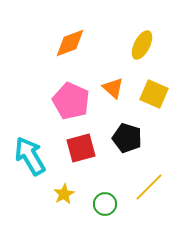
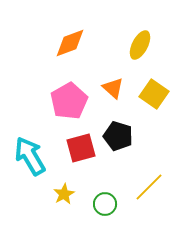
yellow ellipse: moved 2 px left
yellow square: rotated 12 degrees clockwise
pink pentagon: moved 2 px left; rotated 18 degrees clockwise
black pentagon: moved 9 px left, 2 px up
